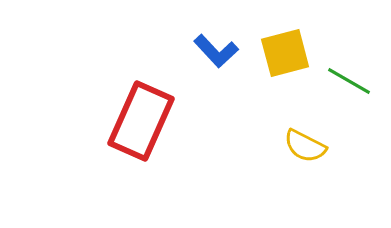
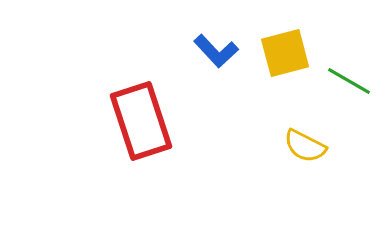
red rectangle: rotated 42 degrees counterclockwise
